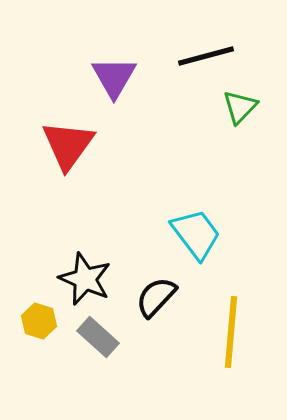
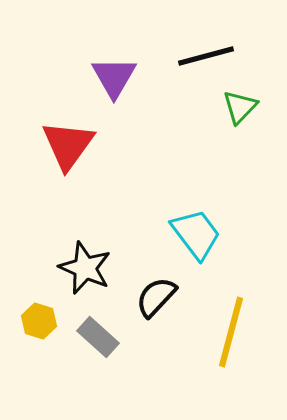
black star: moved 11 px up
yellow line: rotated 10 degrees clockwise
